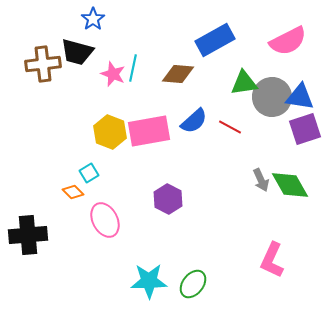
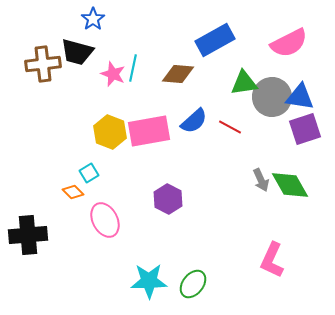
pink semicircle: moved 1 px right, 2 px down
